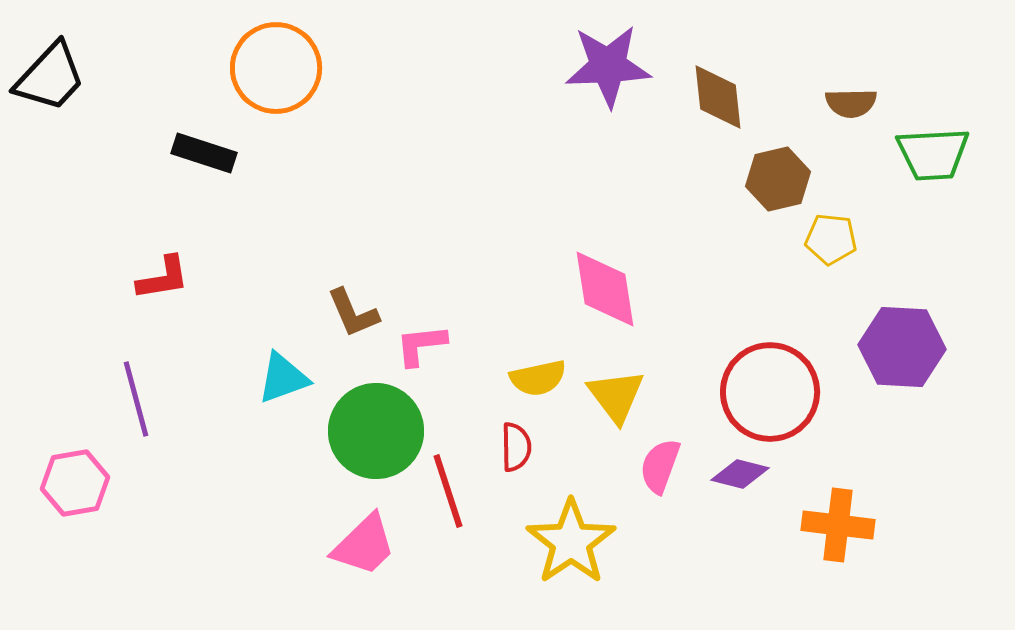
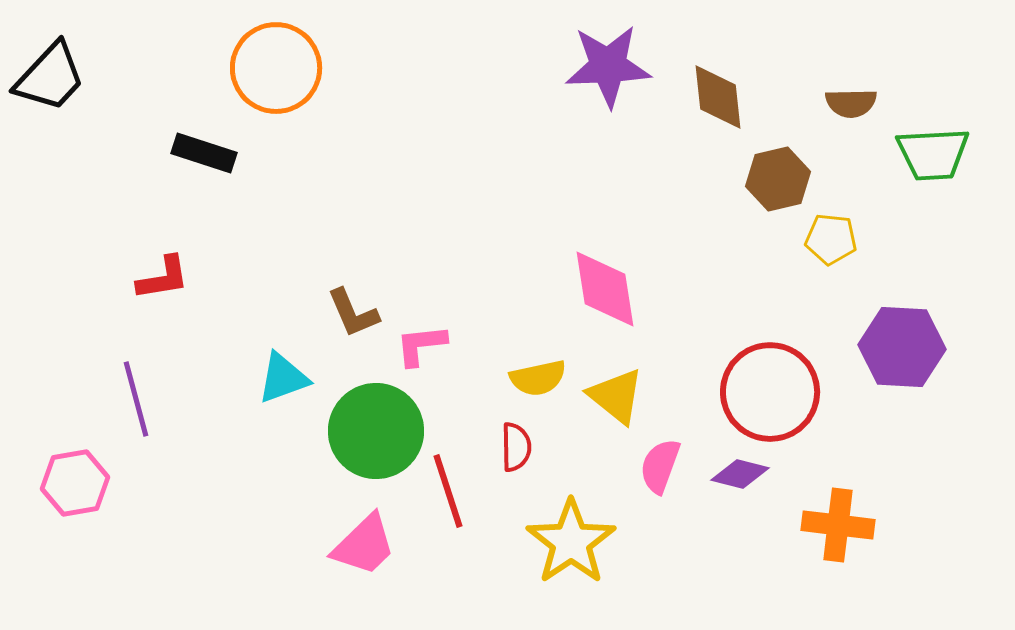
yellow triangle: rotated 14 degrees counterclockwise
